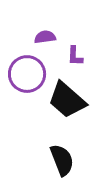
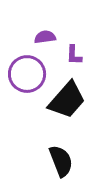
purple L-shape: moved 1 px left, 1 px up
black trapezoid: rotated 90 degrees counterclockwise
black semicircle: moved 1 px left, 1 px down
